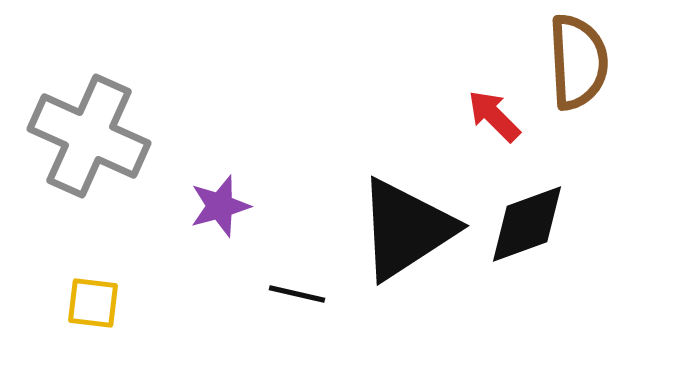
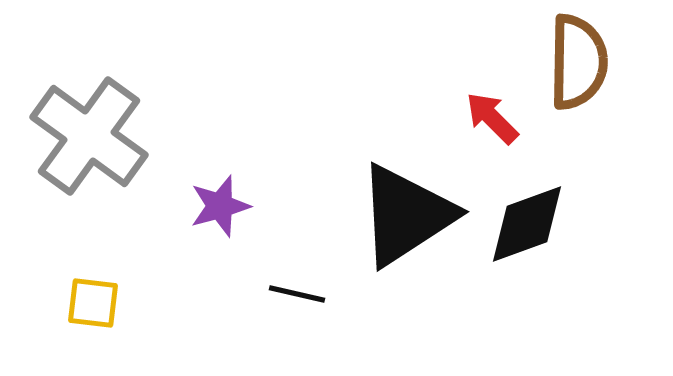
brown semicircle: rotated 4 degrees clockwise
red arrow: moved 2 px left, 2 px down
gray cross: rotated 12 degrees clockwise
black triangle: moved 14 px up
